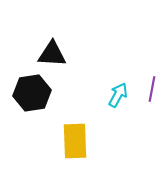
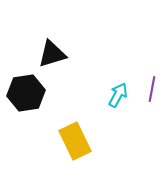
black triangle: rotated 20 degrees counterclockwise
black hexagon: moved 6 px left
yellow rectangle: rotated 24 degrees counterclockwise
